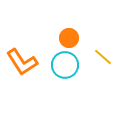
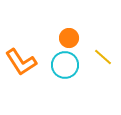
orange L-shape: moved 1 px left
